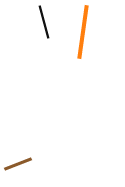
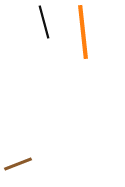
orange line: rotated 14 degrees counterclockwise
